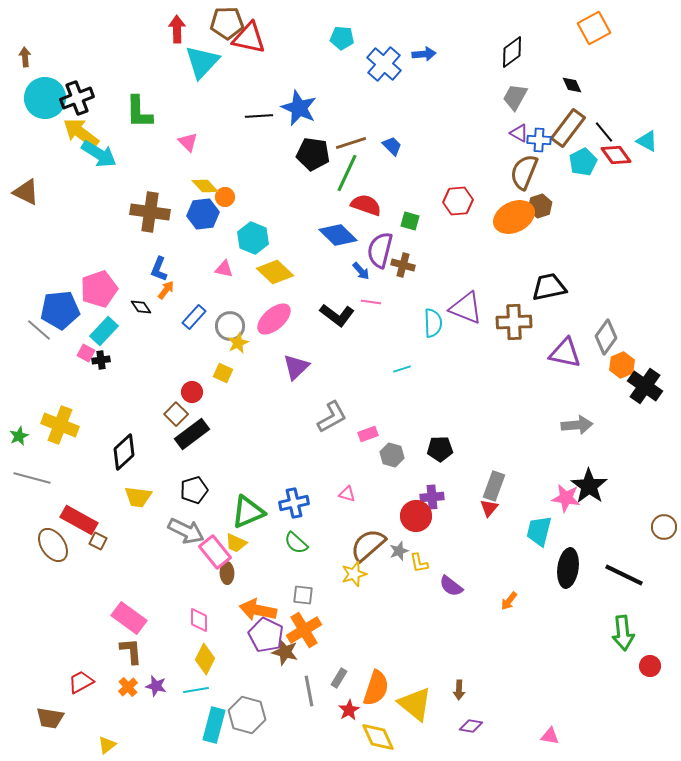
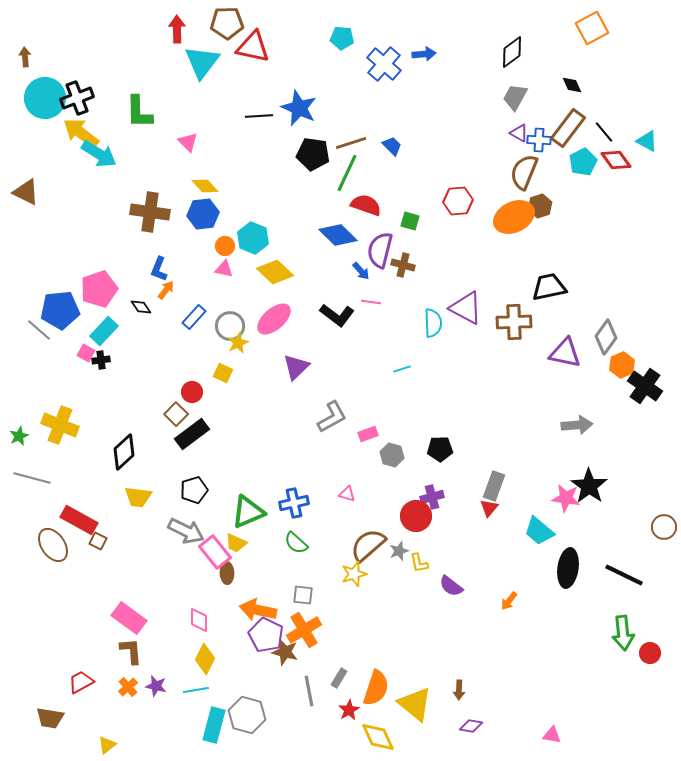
orange square at (594, 28): moved 2 px left
red triangle at (249, 38): moved 4 px right, 9 px down
cyan triangle at (202, 62): rotated 6 degrees counterclockwise
red diamond at (616, 155): moved 5 px down
orange circle at (225, 197): moved 49 px down
purple triangle at (466, 308): rotated 6 degrees clockwise
purple cross at (432, 497): rotated 10 degrees counterclockwise
cyan trapezoid at (539, 531): rotated 64 degrees counterclockwise
red circle at (650, 666): moved 13 px up
pink triangle at (550, 736): moved 2 px right, 1 px up
